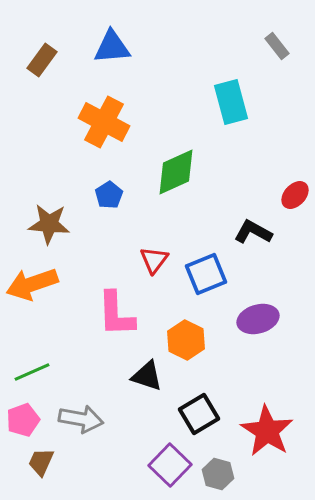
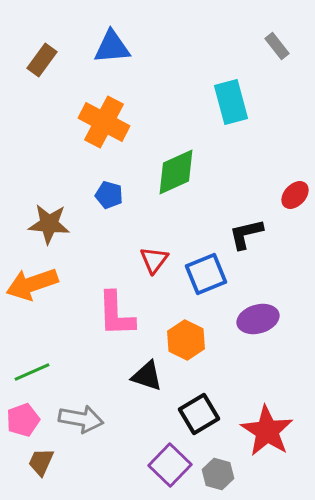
blue pentagon: rotated 24 degrees counterclockwise
black L-shape: moved 7 px left, 2 px down; rotated 42 degrees counterclockwise
